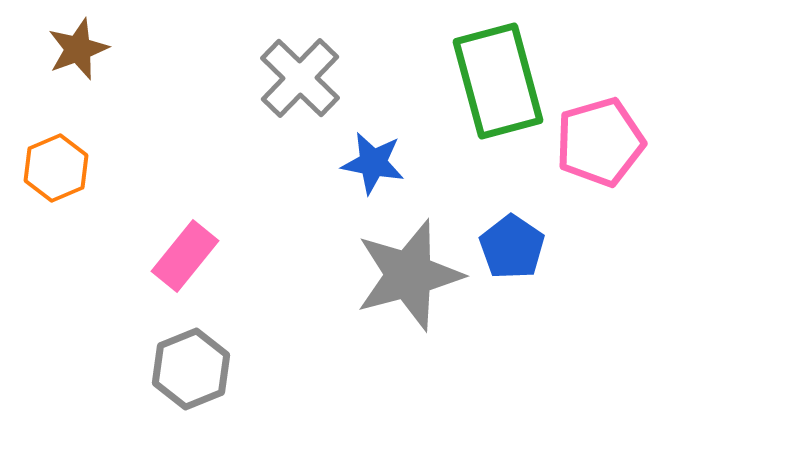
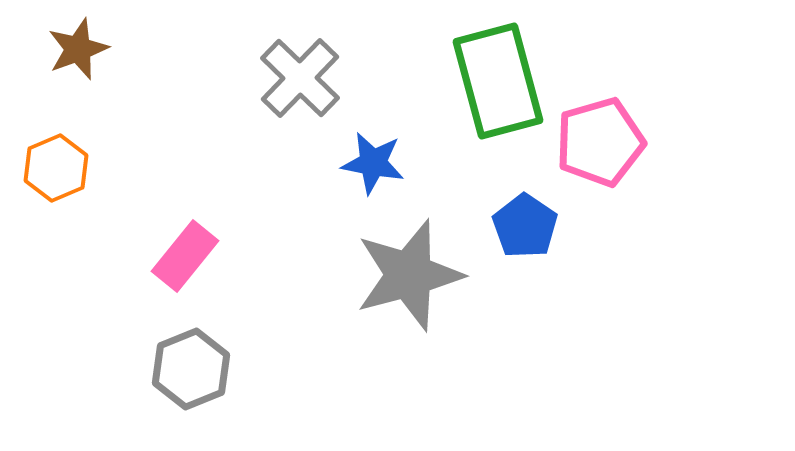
blue pentagon: moved 13 px right, 21 px up
